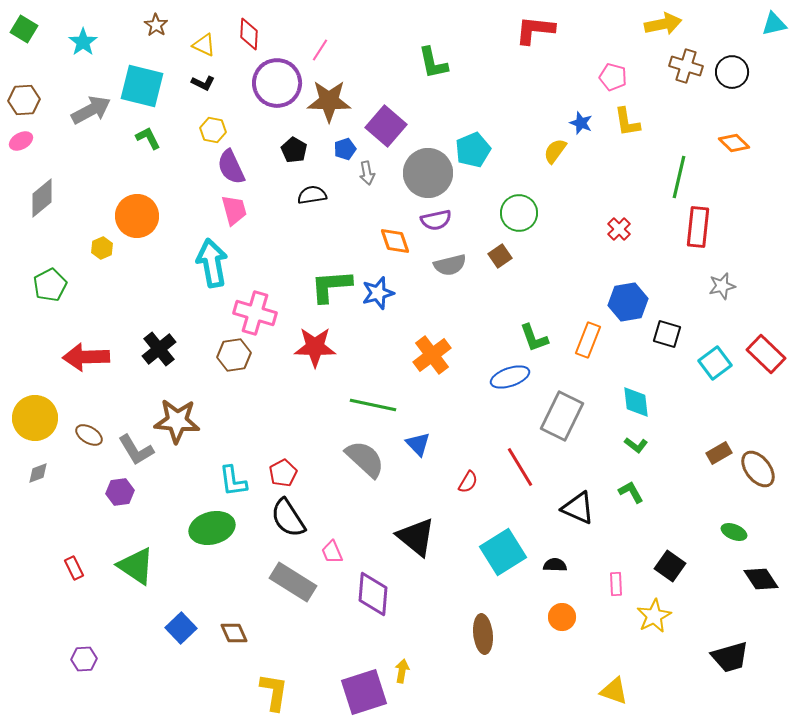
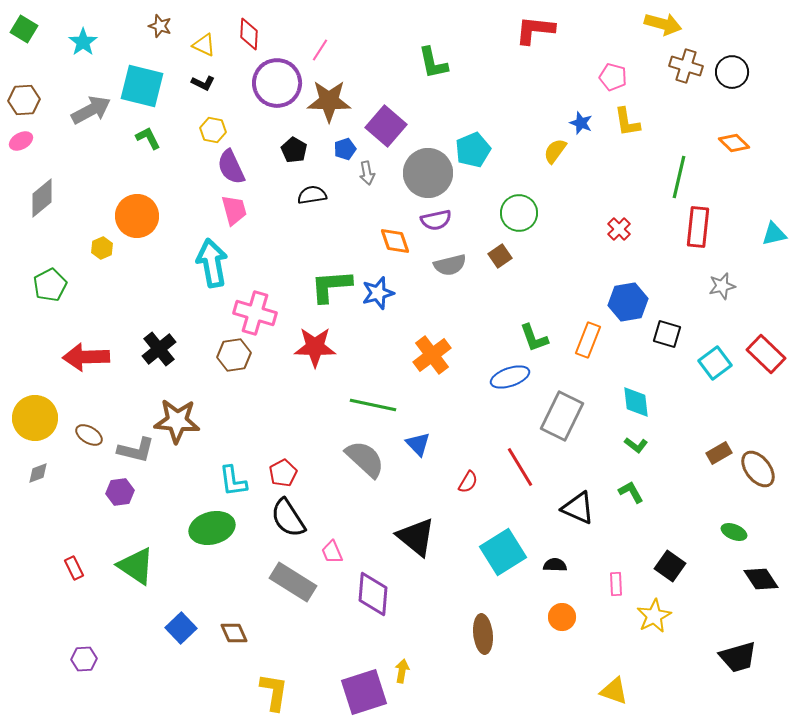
yellow arrow at (663, 24): rotated 27 degrees clockwise
cyan triangle at (774, 24): moved 210 px down
brown star at (156, 25): moved 4 px right, 1 px down; rotated 15 degrees counterclockwise
gray L-shape at (136, 450): rotated 45 degrees counterclockwise
black trapezoid at (730, 657): moved 8 px right
